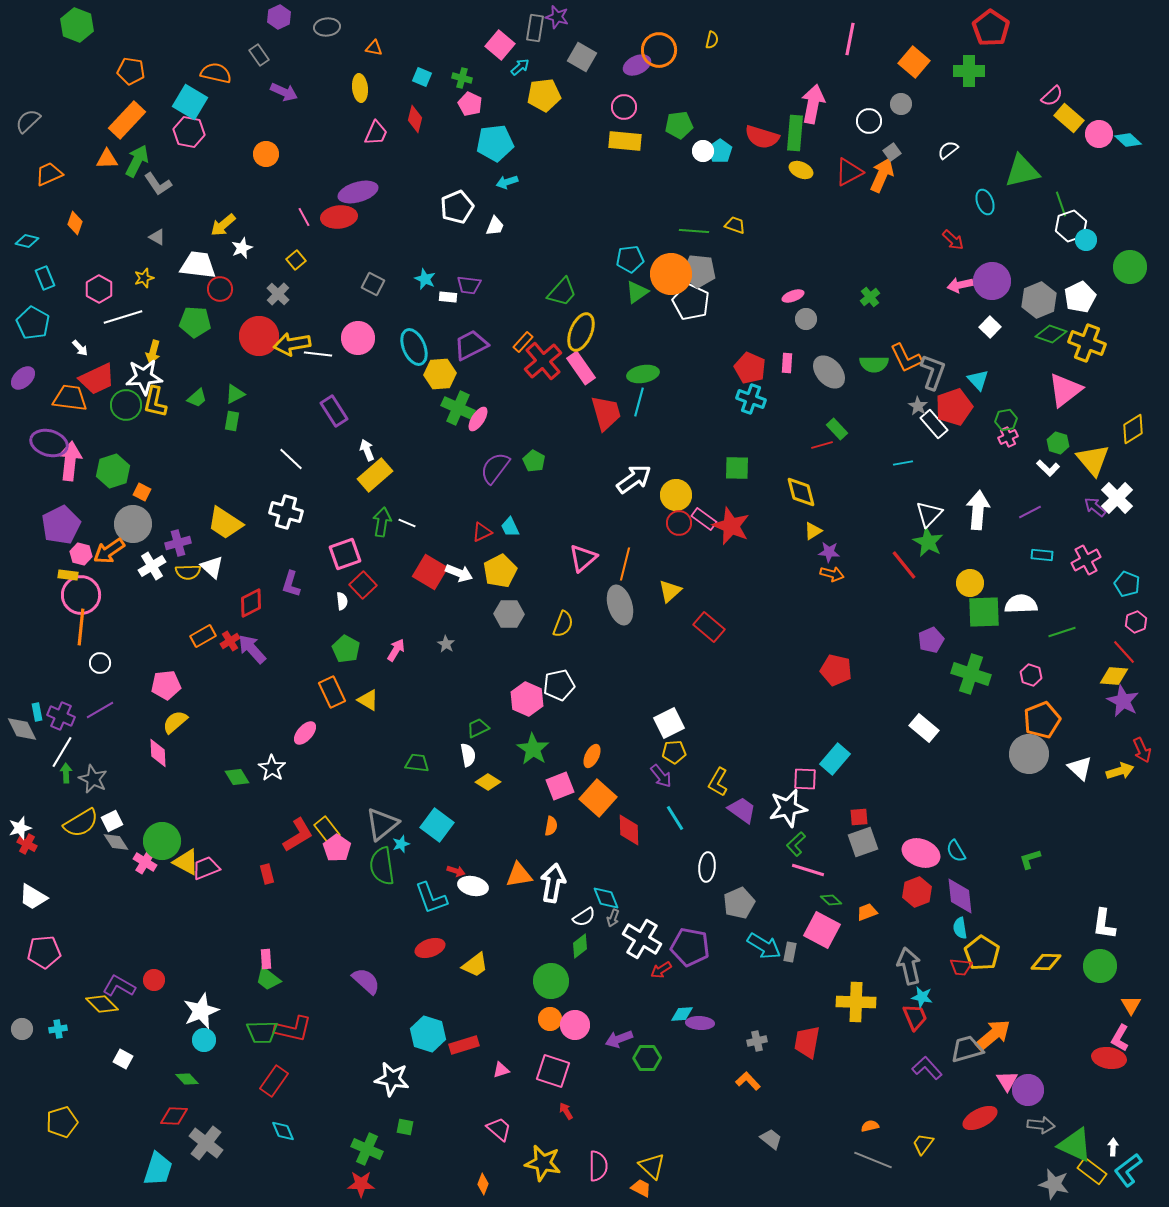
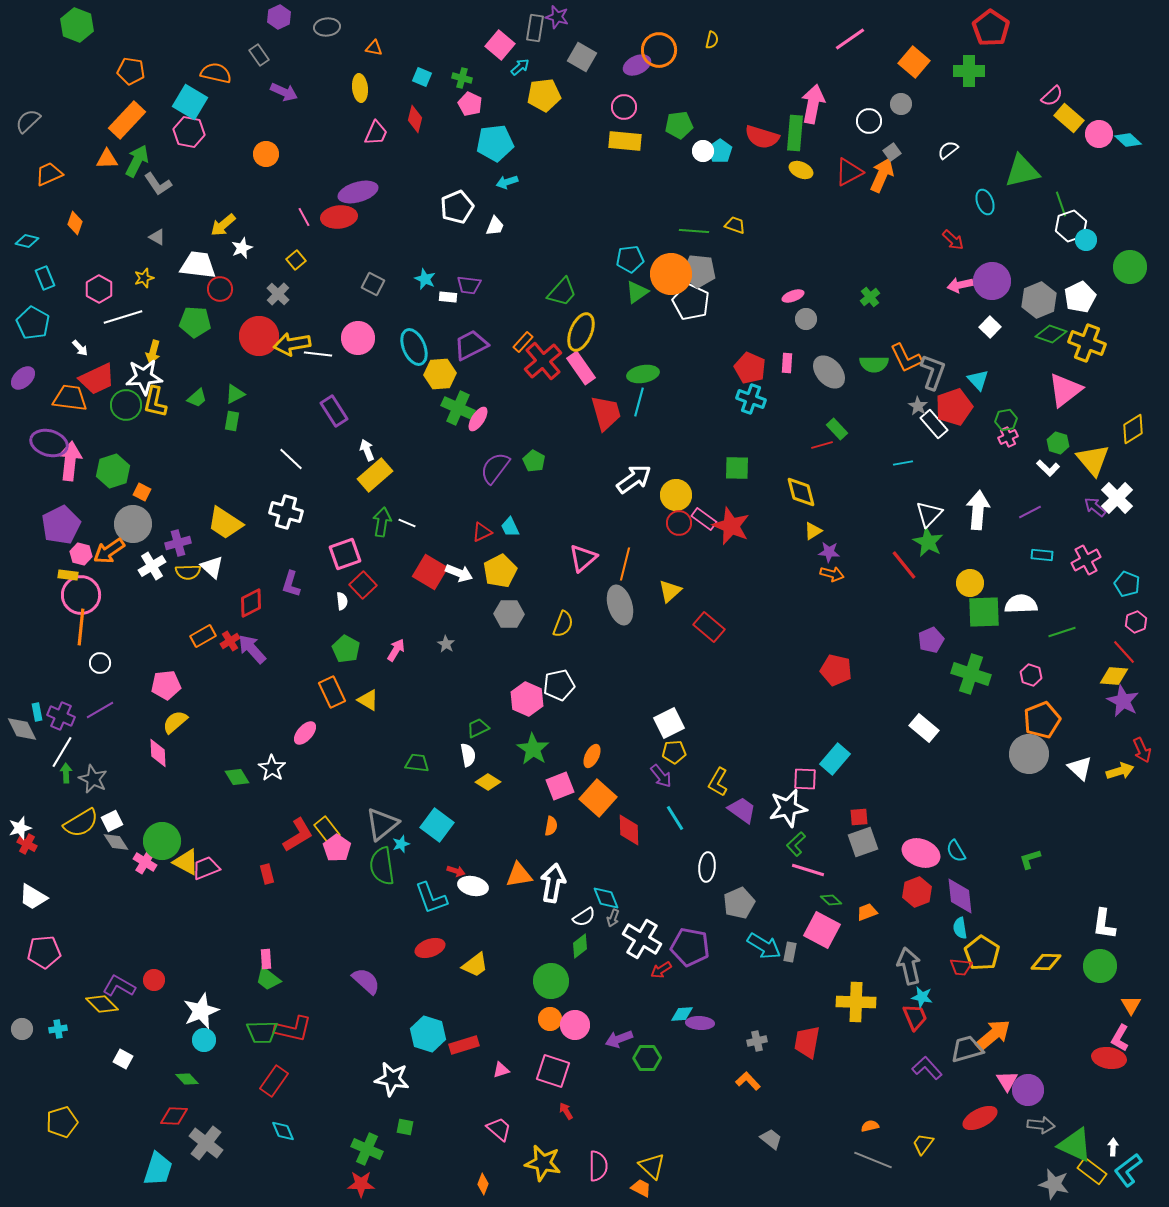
pink line at (850, 39): rotated 44 degrees clockwise
